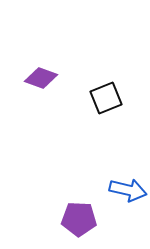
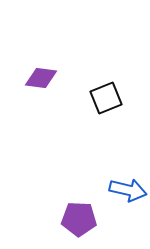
purple diamond: rotated 12 degrees counterclockwise
